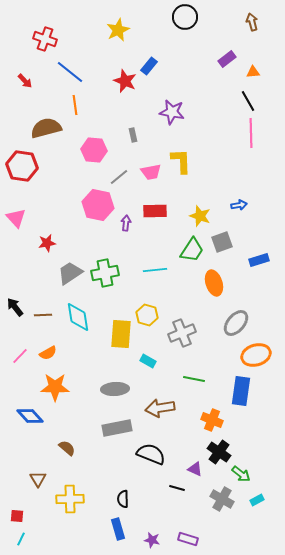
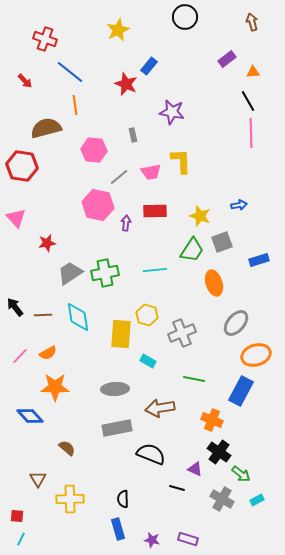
red star at (125, 81): moved 1 px right, 3 px down
blue rectangle at (241, 391): rotated 20 degrees clockwise
